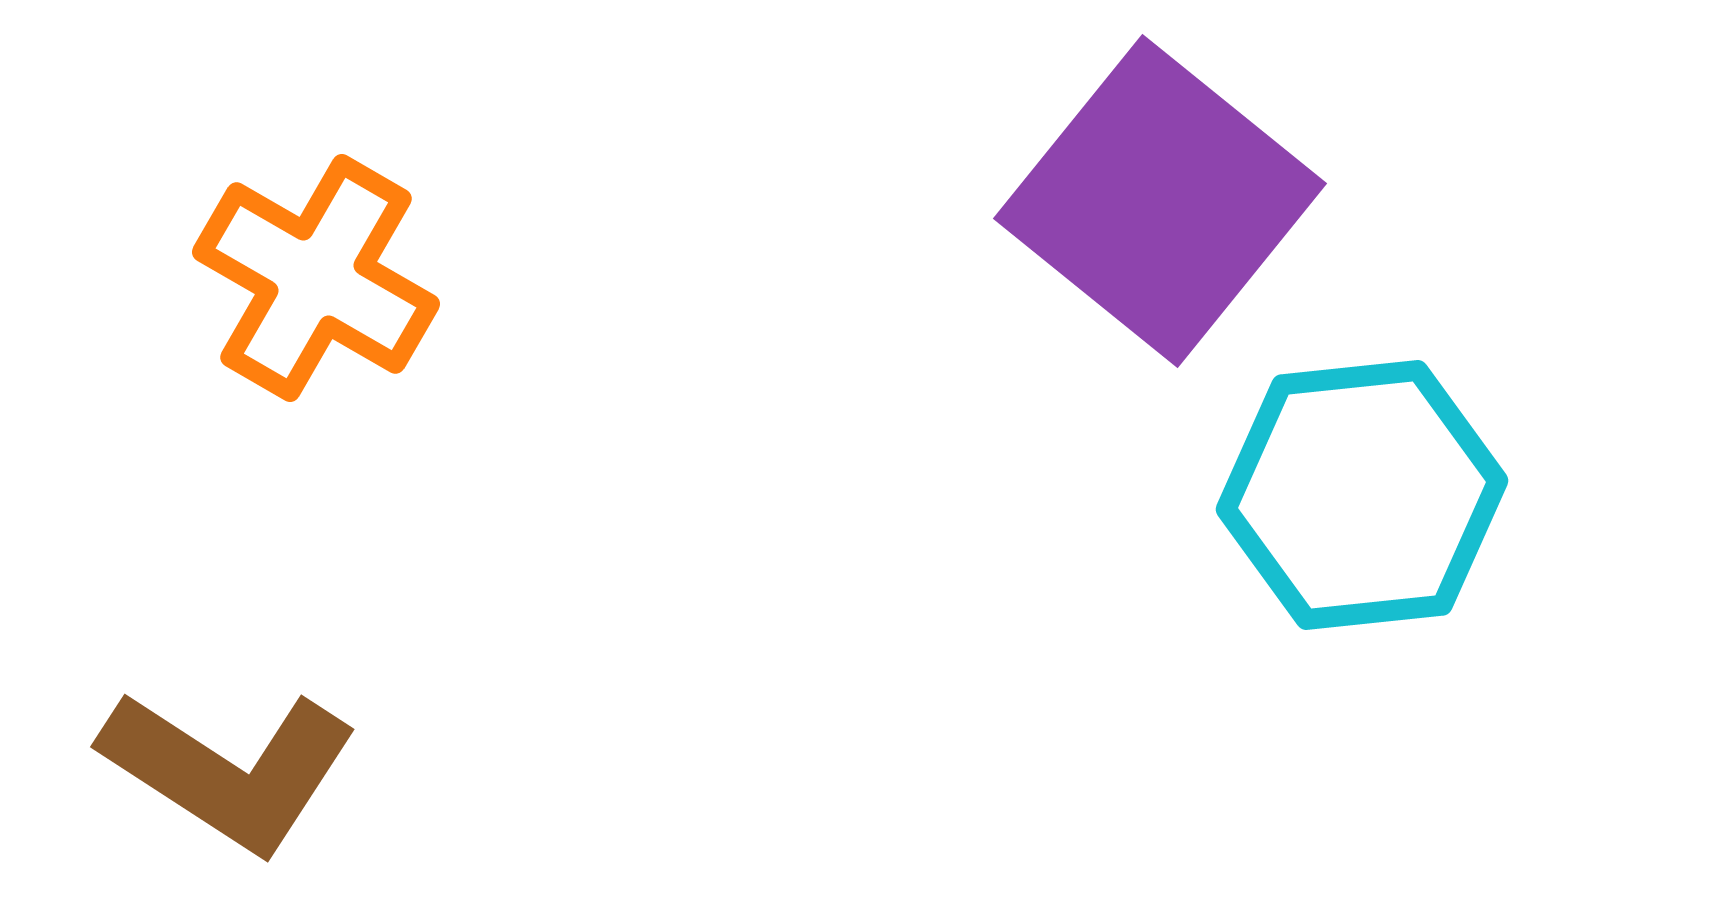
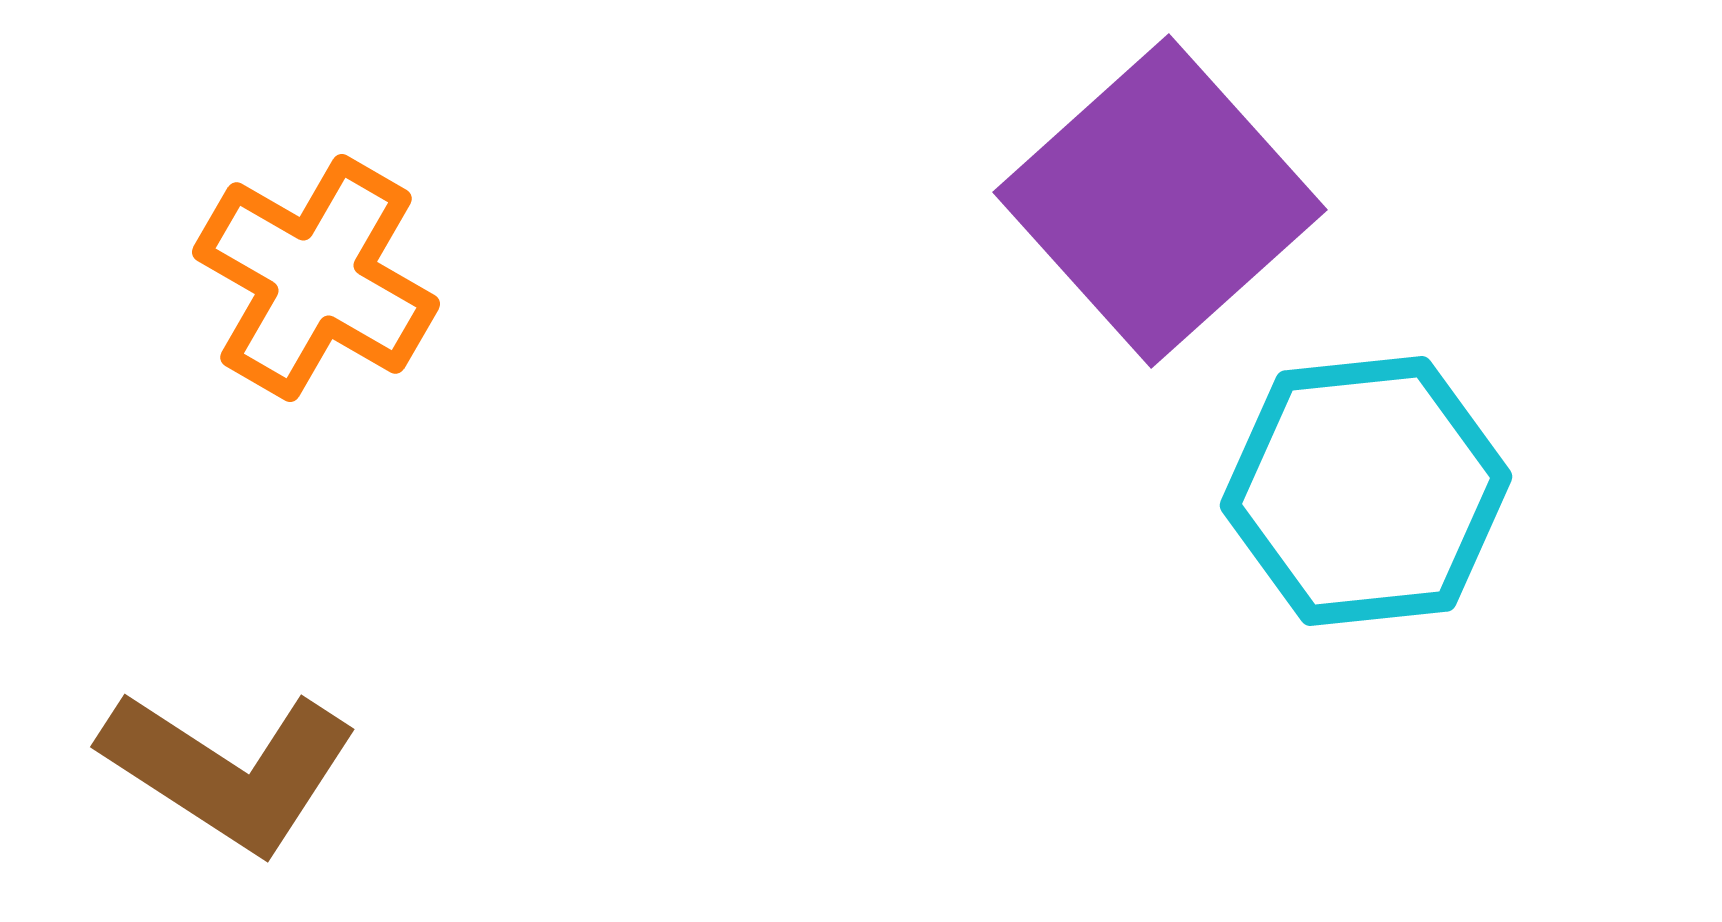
purple square: rotated 9 degrees clockwise
cyan hexagon: moved 4 px right, 4 px up
